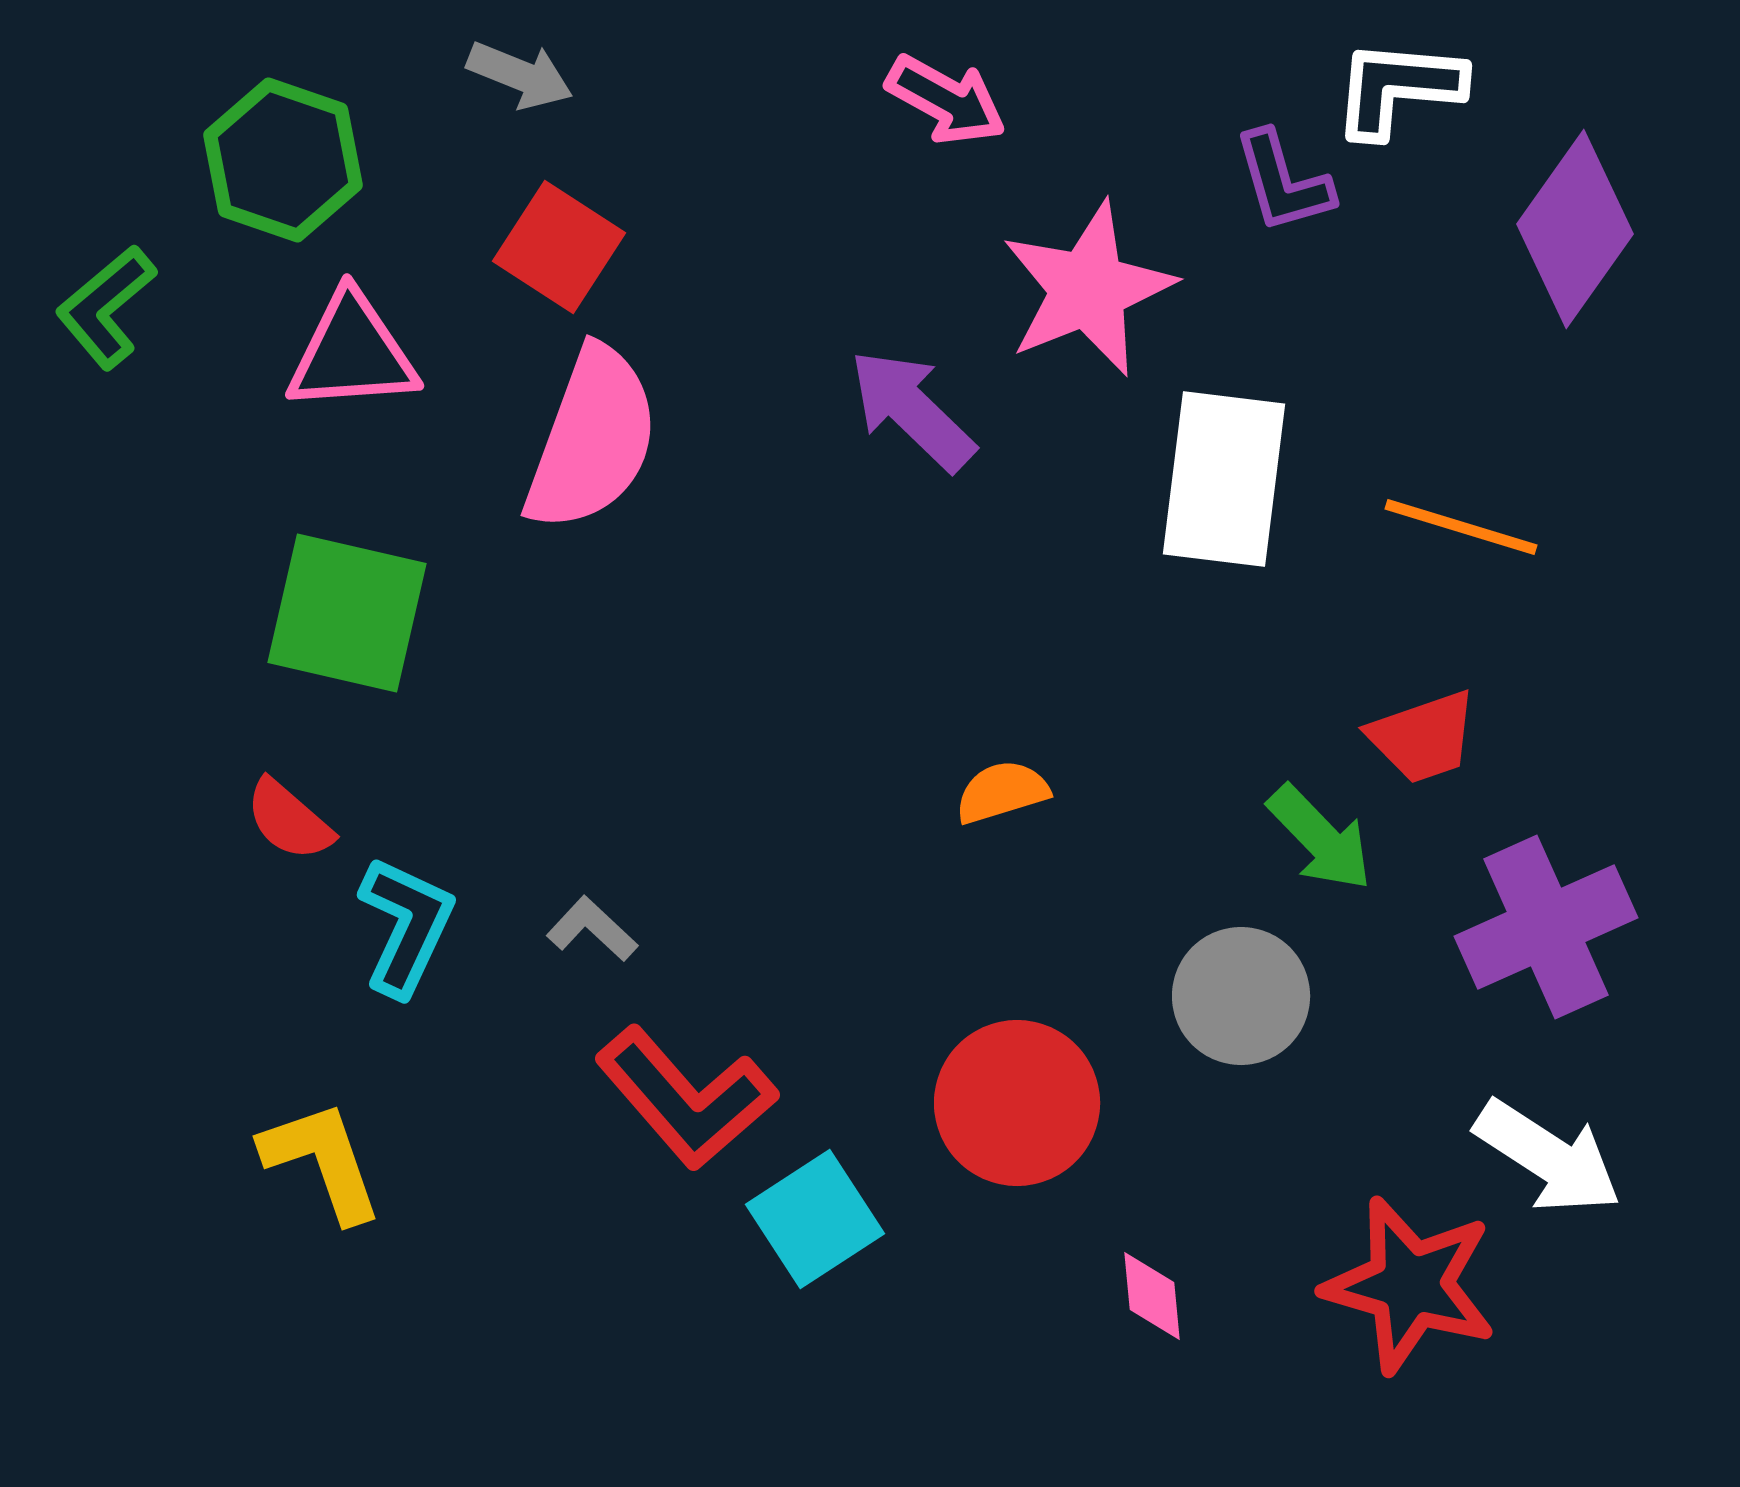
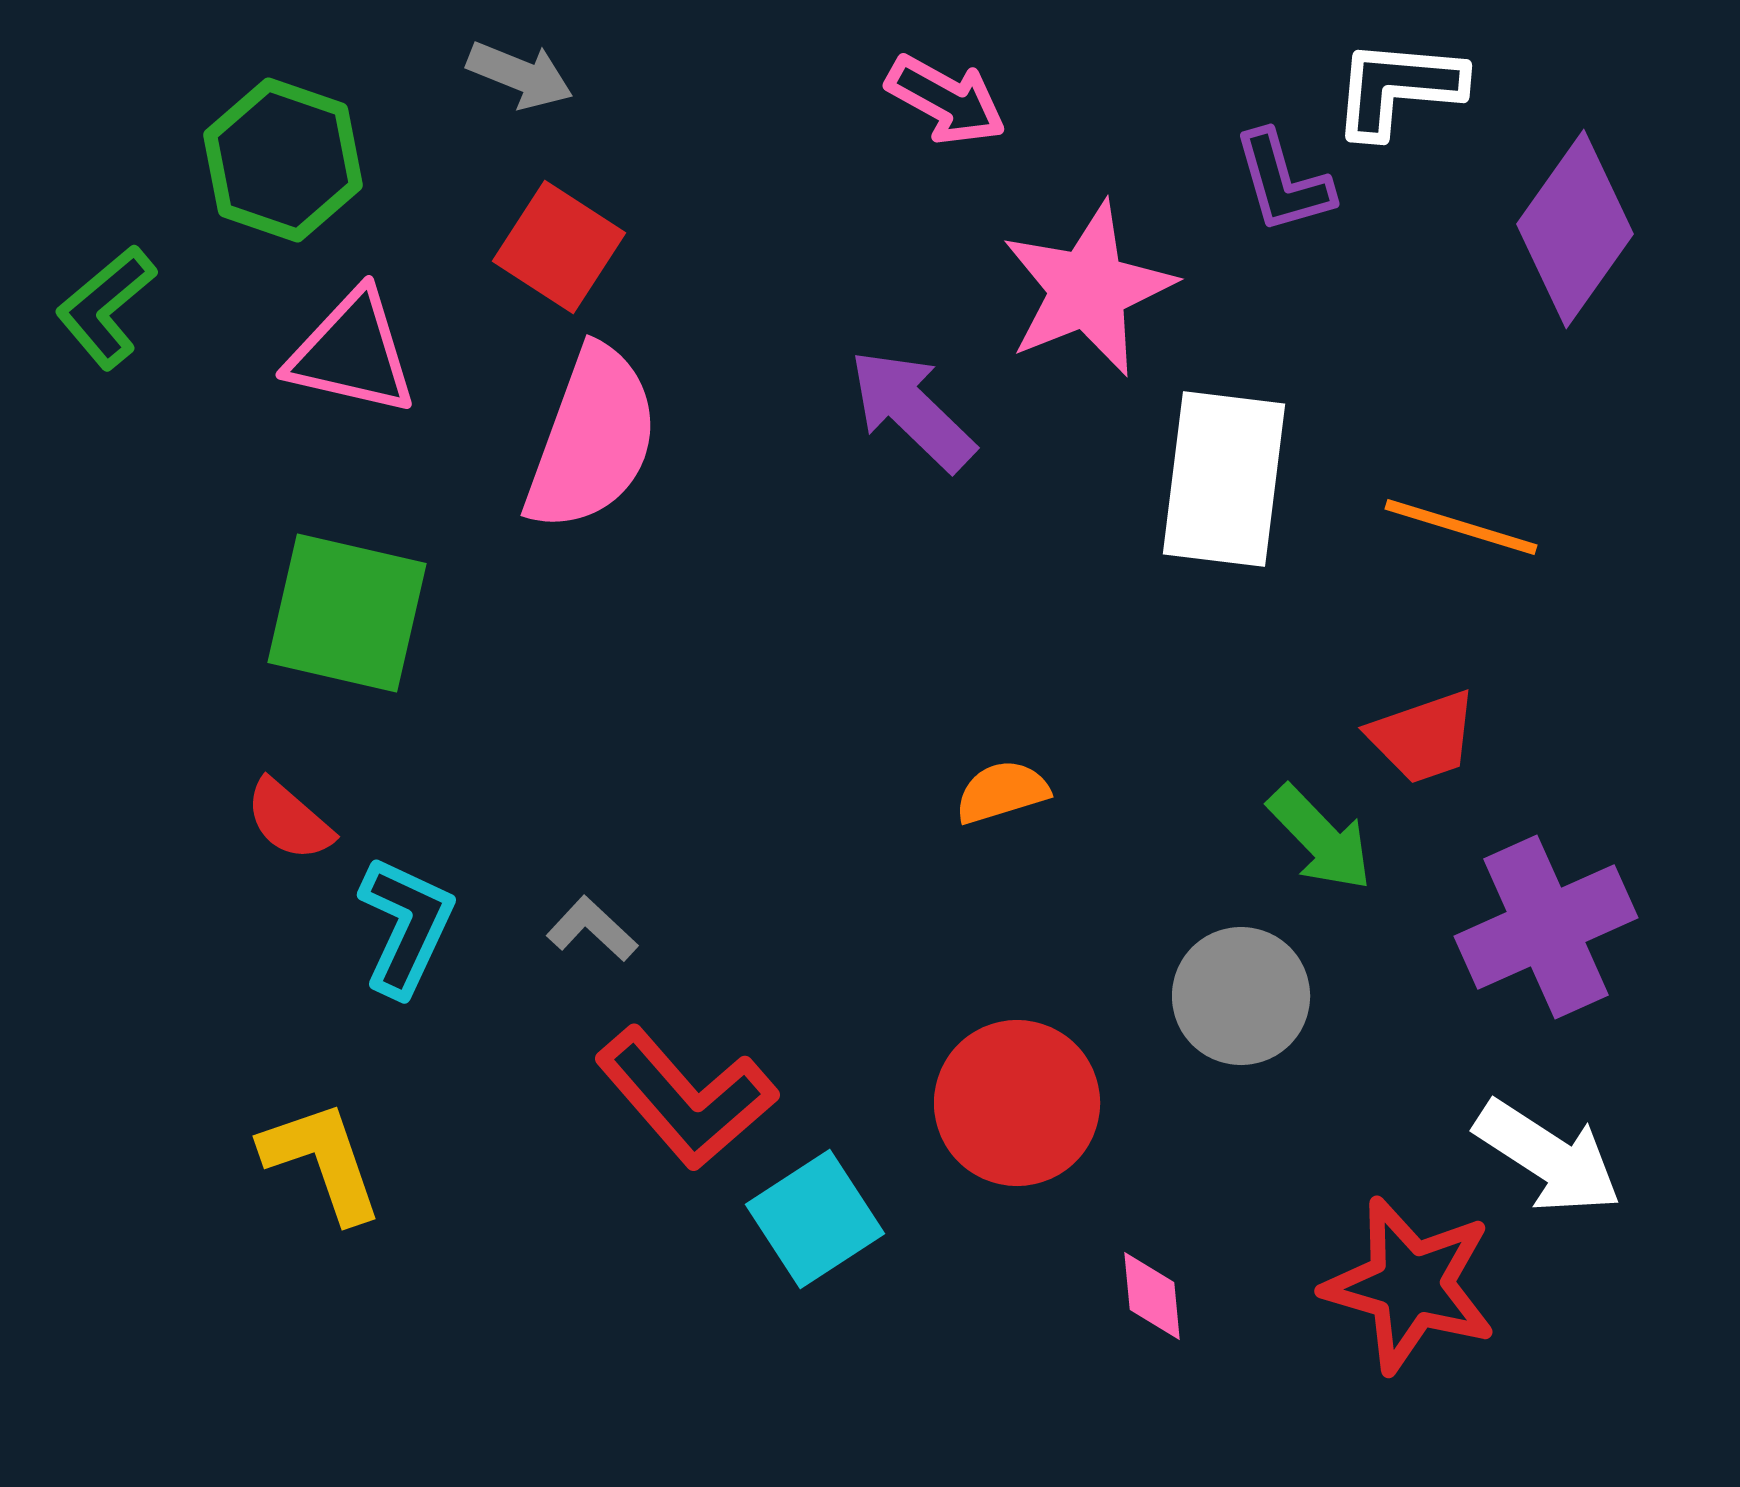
pink triangle: rotated 17 degrees clockwise
